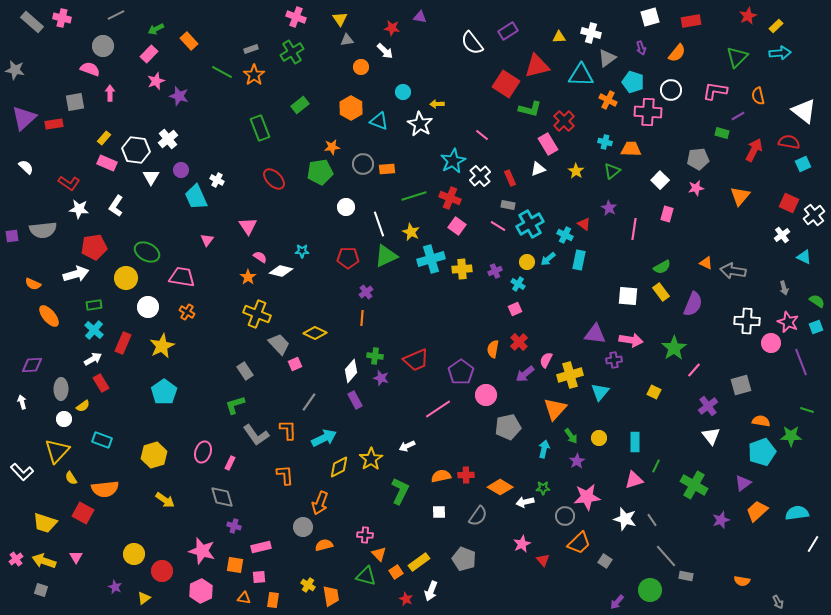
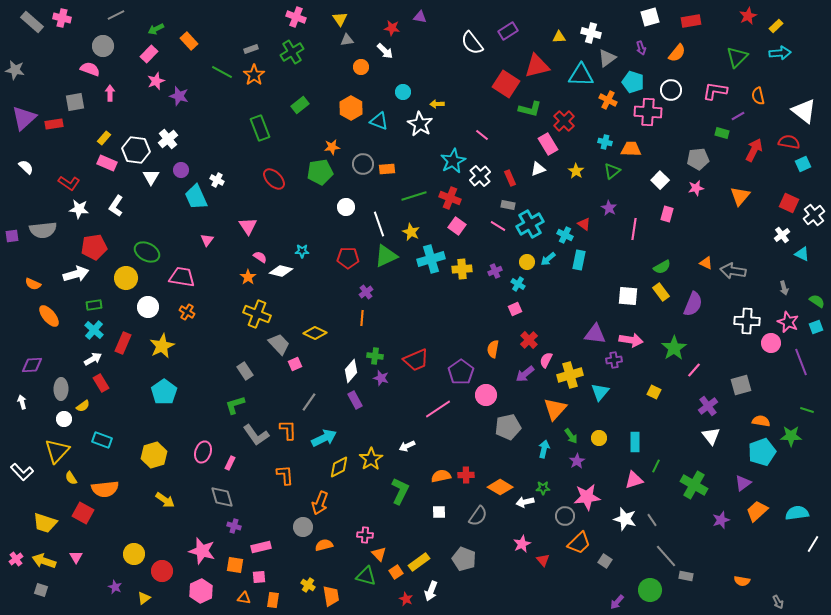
cyan triangle at (804, 257): moved 2 px left, 3 px up
red cross at (519, 342): moved 10 px right, 2 px up
